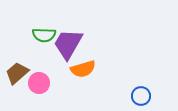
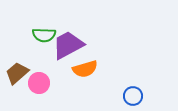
purple trapezoid: moved 1 px down; rotated 32 degrees clockwise
orange semicircle: moved 2 px right
blue circle: moved 8 px left
